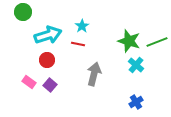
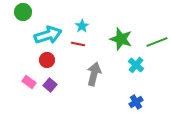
green star: moved 8 px left, 2 px up
